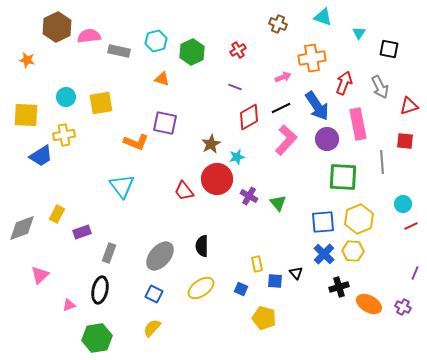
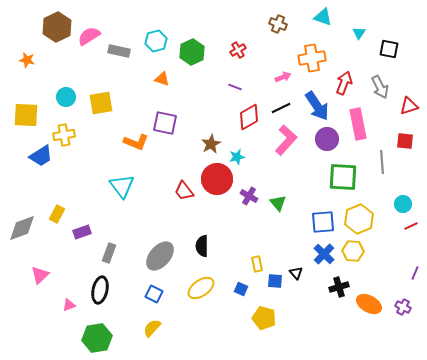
pink semicircle at (89, 36): rotated 25 degrees counterclockwise
